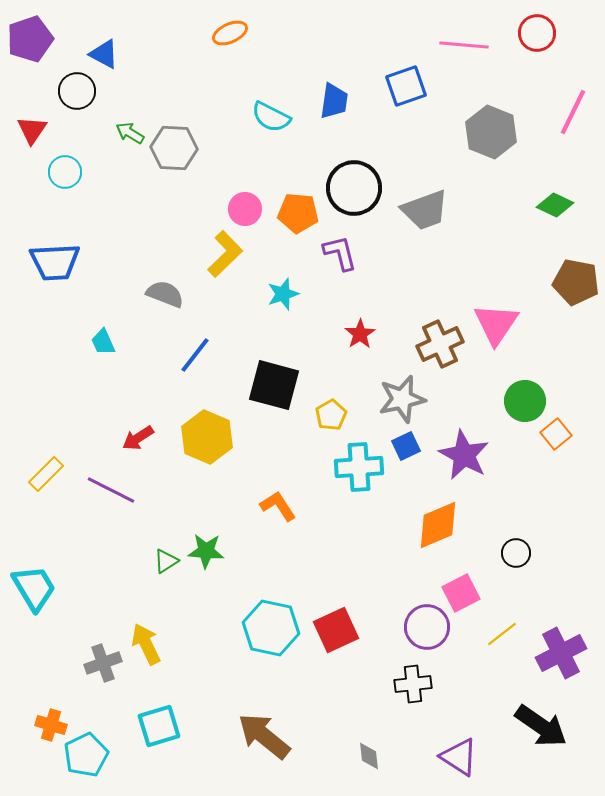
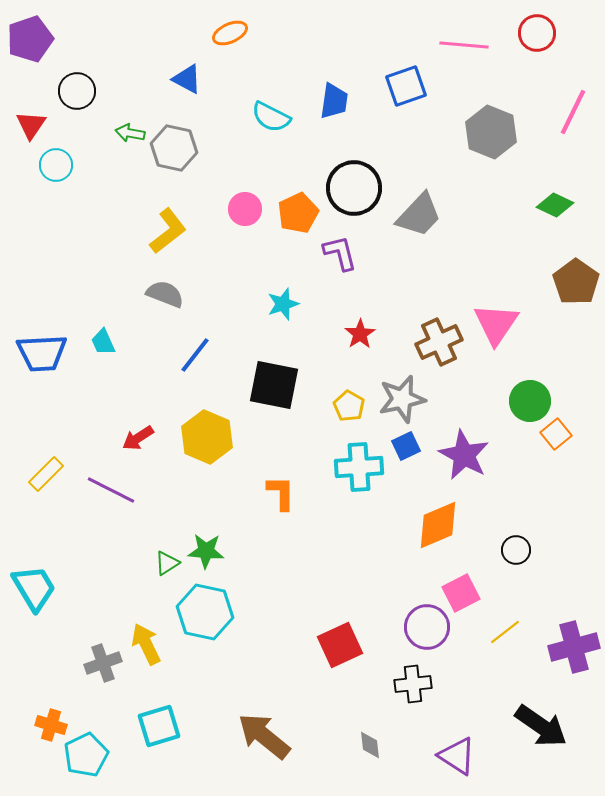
blue triangle at (104, 54): moved 83 px right, 25 px down
red triangle at (32, 130): moved 1 px left, 5 px up
green arrow at (130, 133): rotated 20 degrees counterclockwise
gray hexagon at (174, 148): rotated 9 degrees clockwise
cyan circle at (65, 172): moved 9 px left, 7 px up
gray trapezoid at (425, 210): moved 6 px left, 5 px down; rotated 27 degrees counterclockwise
orange pentagon at (298, 213): rotated 30 degrees counterclockwise
yellow L-shape at (225, 254): moved 57 px left, 23 px up; rotated 6 degrees clockwise
blue trapezoid at (55, 262): moved 13 px left, 91 px down
brown pentagon at (576, 282): rotated 24 degrees clockwise
cyan star at (283, 294): moved 10 px down
brown cross at (440, 344): moved 1 px left, 2 px up
black square at (274, 385): rotated 4 degrees counterclockwise
green circle at (525, 401): moved 5 px right
yellow pentagon at (331, 415): moved 18 px right, 9 px up; rotated 12 degrees counterclockwise
orange L-shape at (278, 506): moved 3 px right, 13 px up; rotated 33 degrees clockwise
black circle at (516, 553): moved 3 px up
green triangle at (166, 561): moved 1 px right, 2 px down
cyan hexagon at (271, 628): moved 66 px left, 16 px up
red square at (336, 630): moved 4 px right, 15 px down
yellow line at (502, 634): moved 3 px right, 2 px up
purple cross at (561, 653): moved 13 px right, 6 px up; rotated 12 degrees clockwise
gray diamond at (369, 756): moved 1 px right, 11 px up
purple triangle at (459, 757): moved 2 px left, 1 px up
